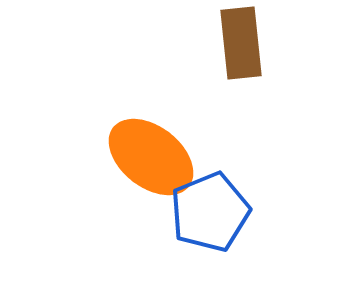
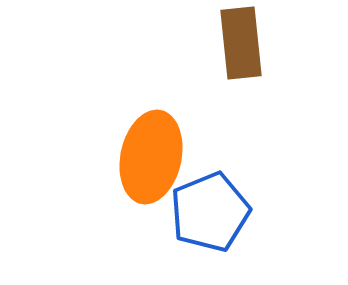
orange ellipse: rotated 64 degrees clockwise
